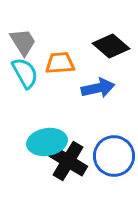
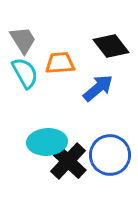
gray trapezoid: moved 2 px up
black diamond: rotated 12 degrees clockwise
blue arrow: rotated 28 degrees counterclockwise
cyan ellipse: rotated 6 degrees clockwise
blue circle: moved 4 px left, 1 px up
black cross: rotated 12 degrees clockwise
